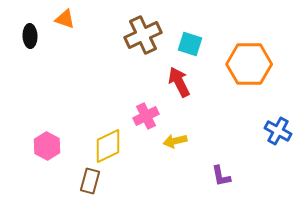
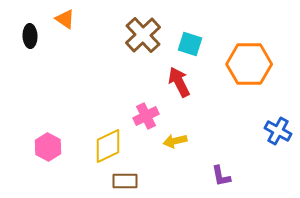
orange triangle: rotated 15 degrees clockwise
brown cross: rotated 18 degrees counterclockwise
pink hexagon: moved 1 px right, 1 px down
brown rectangle: moved 35 px right; rotated 75 degrees clockwise
